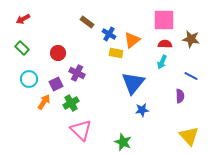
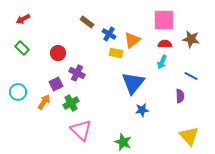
cyan circle: moved 11 px left, 13 px down
